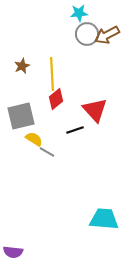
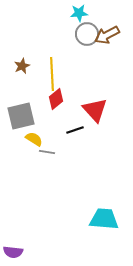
gray line: rotated 21 degrees counterclockwise
